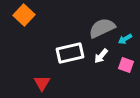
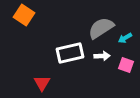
orange square: rotated 10 degrees counterclockwise
gray semicircle: moved 1 px left; rotated 8 degrees counterclockwise
cyan arrow: moved 1 px up
white arrow: moved 1 px right; rotated 133 degrees counterclockwise
